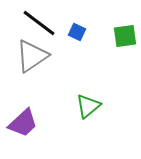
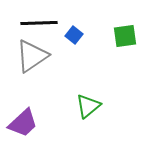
black line: rotated 39 degrees counterclockwise
blue square: moved 3 px left, 3 px down; rotated 12 degrees clockwise
